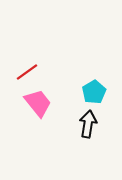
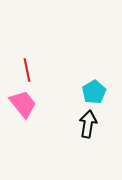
red line: moved 2 px up; rotated 65 degrees counterclockwise
pink trapezoid: moved 15 px left, 1 px down
